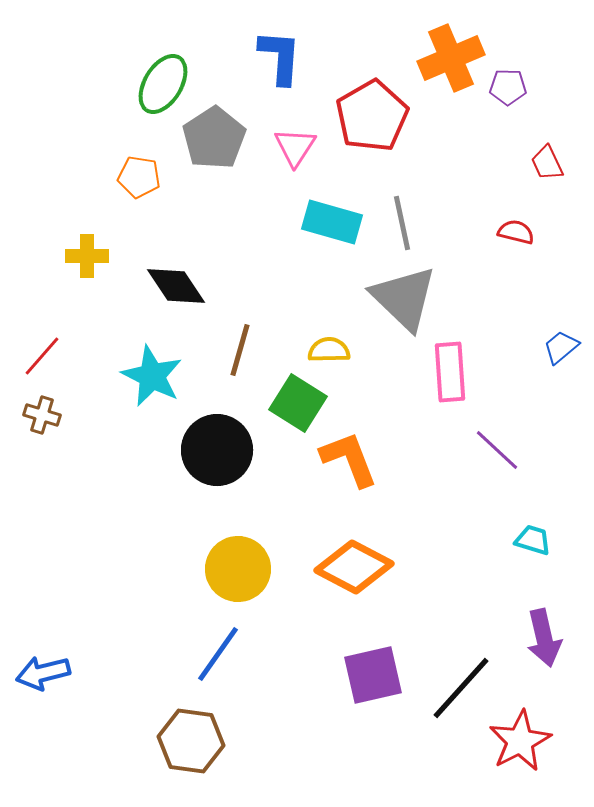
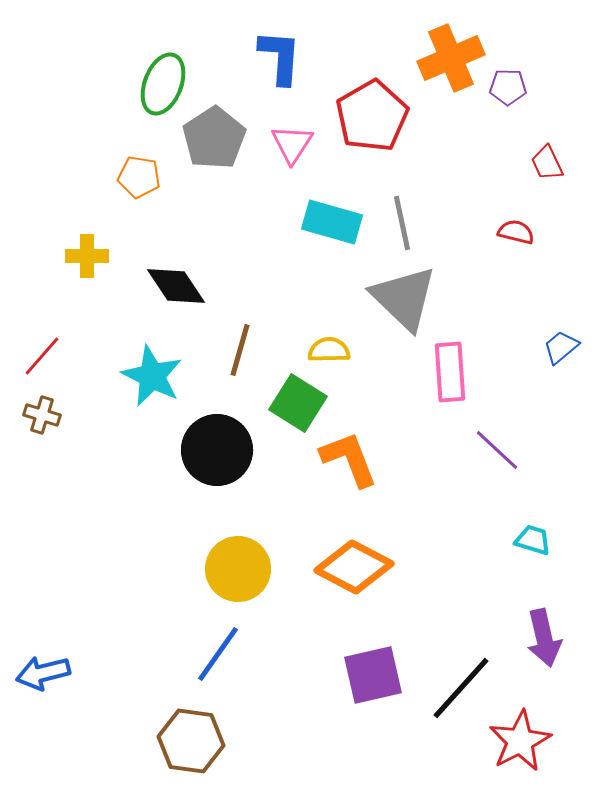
green ellipse: rotated 10 degrees counterclockwise
pink triangle: moved 3 px left, 3 px up
